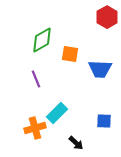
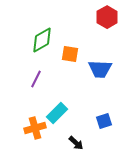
purple line: rotated 48 degrees clockwise
blue square: rotated 21 degrees counterclockwise
